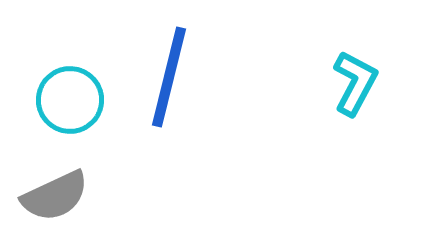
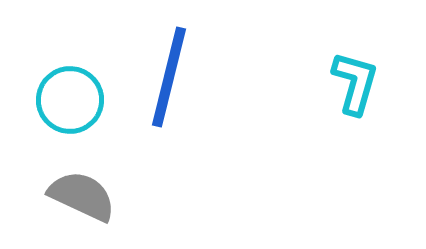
cyan L-shape: rotated 12 degrees counterclockwise
gray semicircle: moved 27 px right; rotated 130 degrees counterclockwise
